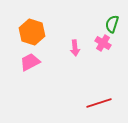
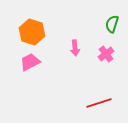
pink cross: moved 3 px right, 11 px down; rotated 21 degrees clockwise
